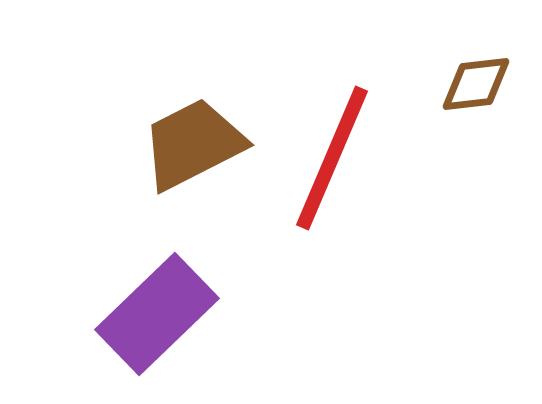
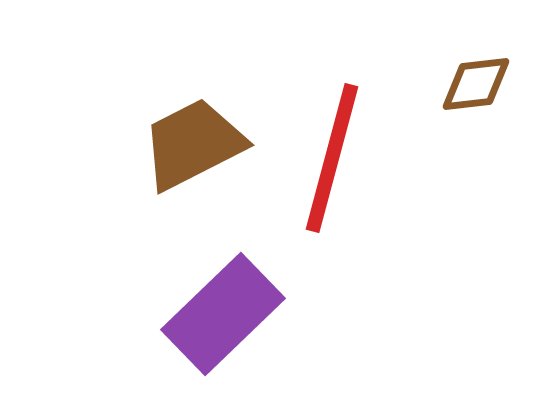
red line: rotated 8 degrees counterclockwise
purple rectangle: moved 66 px right
